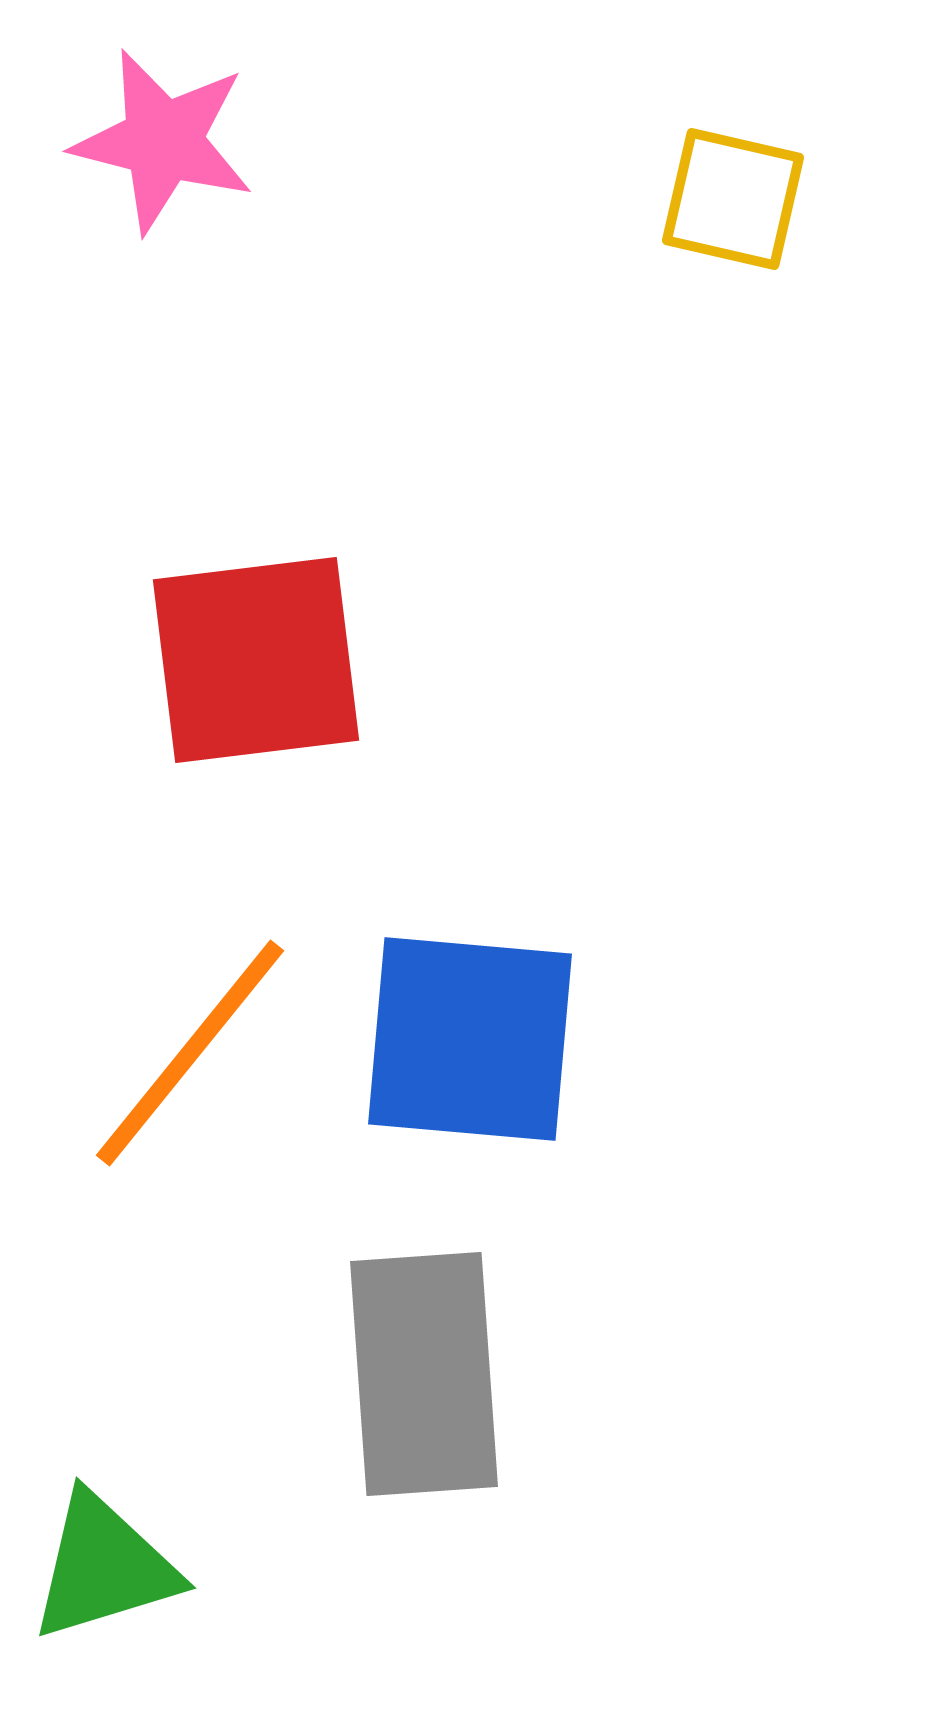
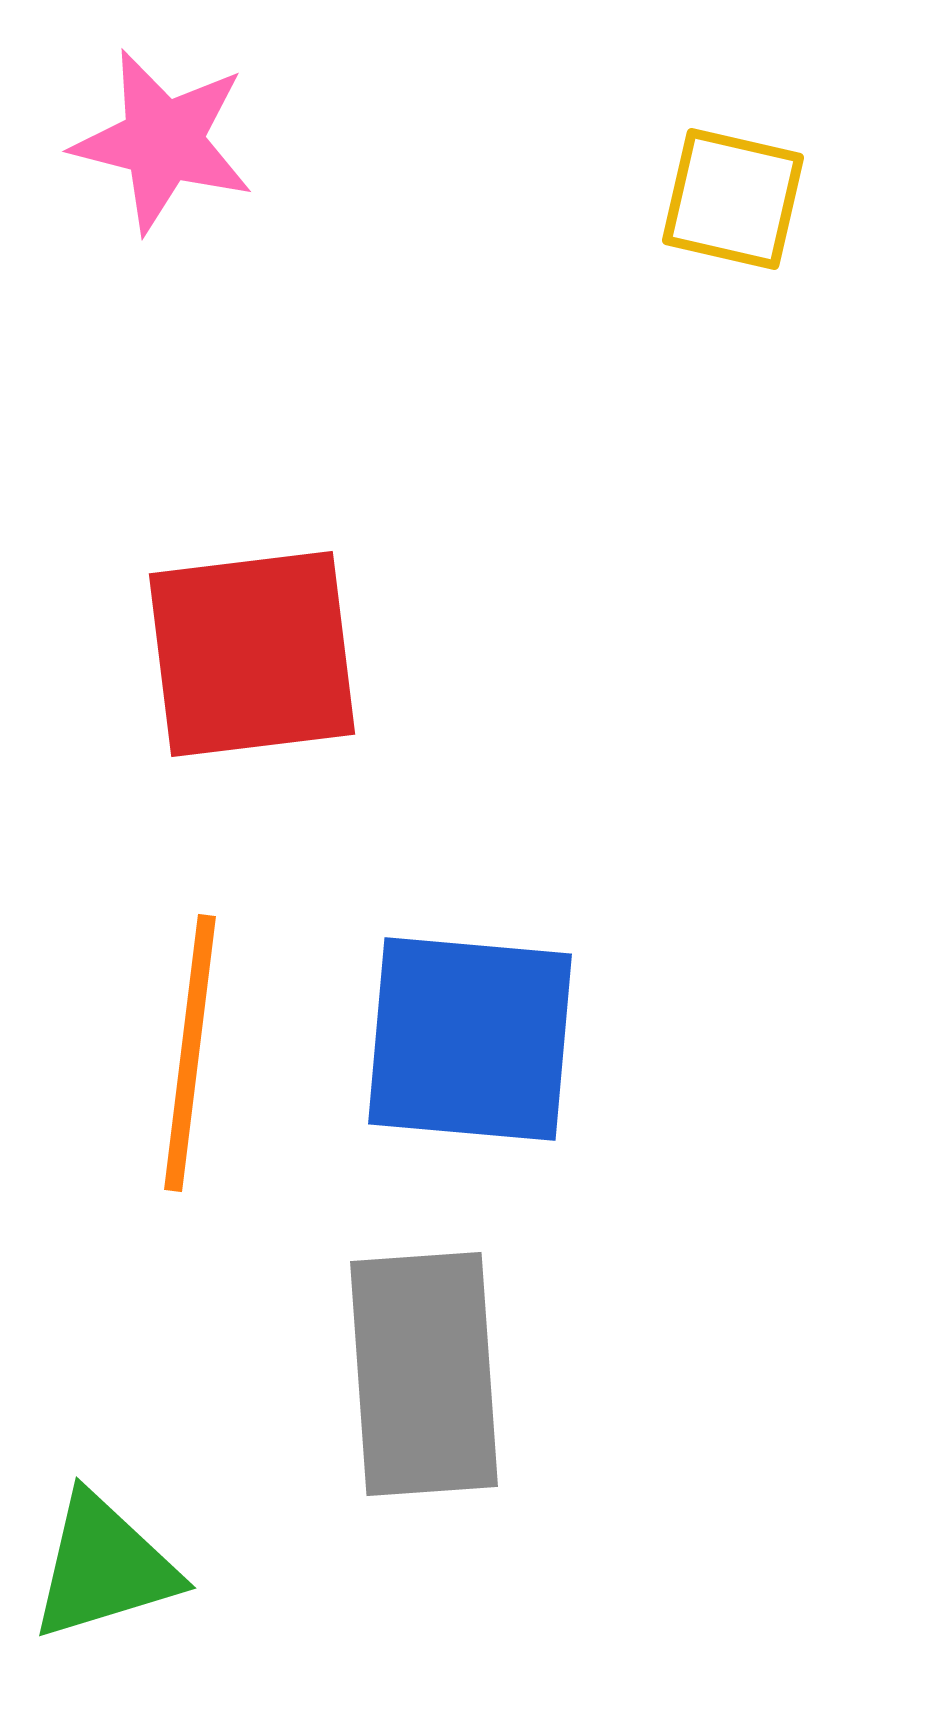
red square: moved 4 px left, 6 px up
orange line: rotated 32 degrees counterclockwise
